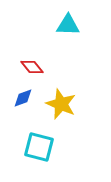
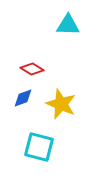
red diamond: moved 2 px down; rotated 20 degrees counterclockwise
